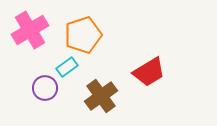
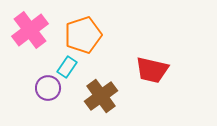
pink cross: rotated 6 degrees counterclockwise
cyan rectangle: rotated 20 degrees counterclockwise
red trapezoid: moved 3 px right, 2 px up; rotated 44 degrees clockwise
purple circle: moved 3 px right
